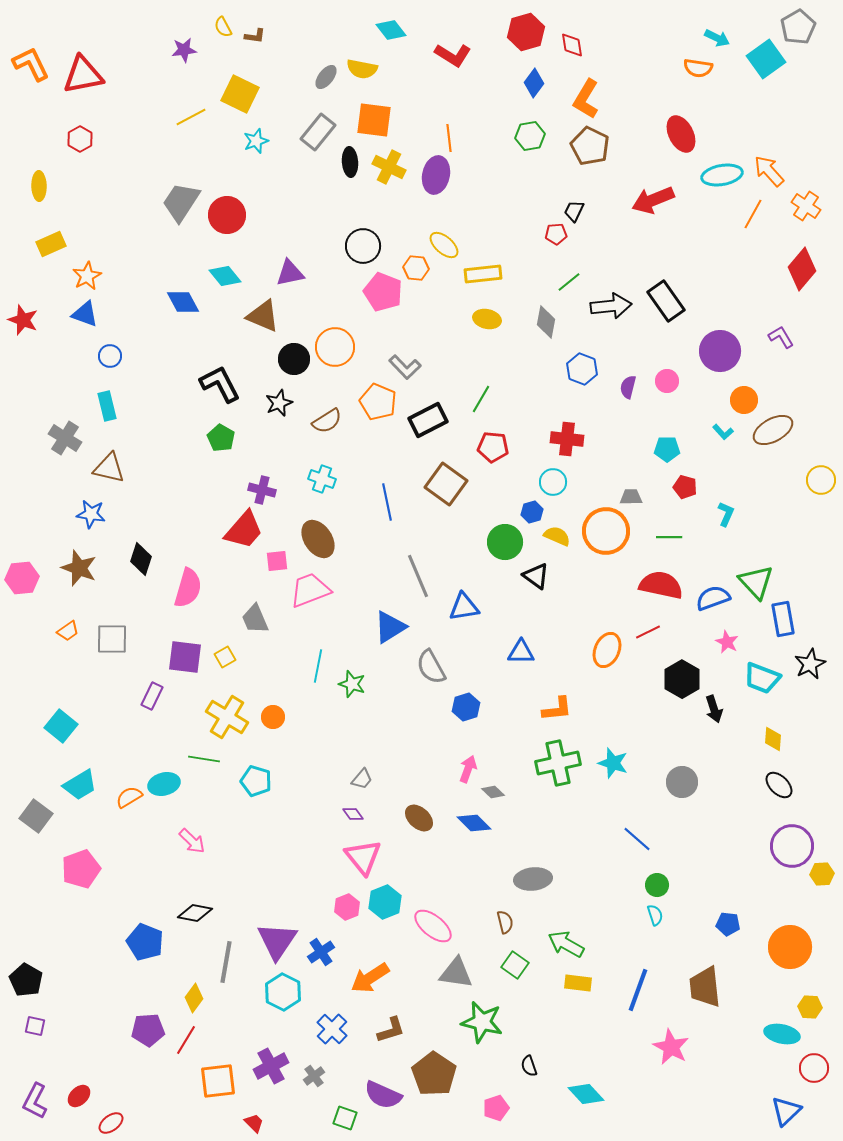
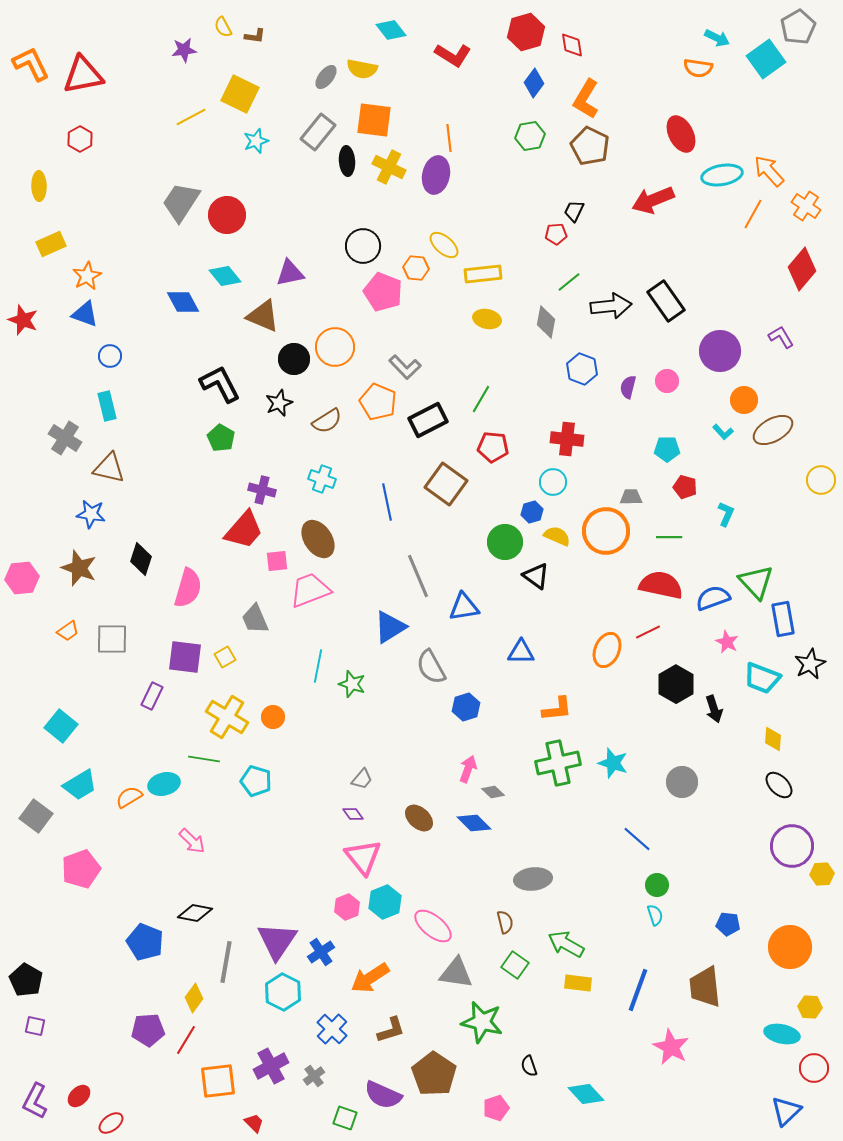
black ellipse at (350, 162): moved 3 px left, 1 px up
black hexagon at (682, 679): moved 6 px left, 5 px down
